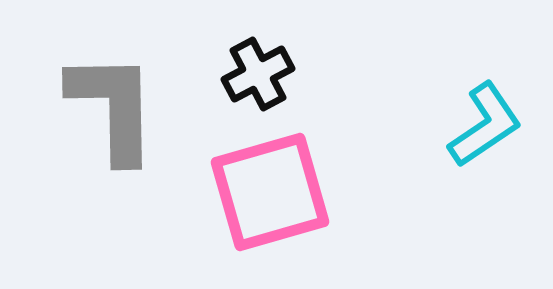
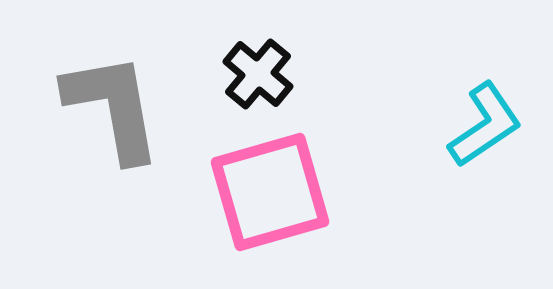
black cross: rotated 22 degrees counterclockwise
gray L-shape: rotated 9 degrees counterclockwise
